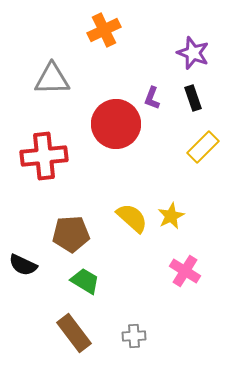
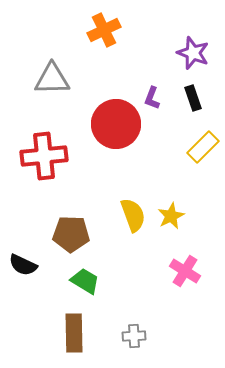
yellow semicircle: moved 1 px right, 3 px up; rotated 28 degrees clockwise
brown pentagon: rotated 6 degrees clockwise
brown rectangle: rotated 36 degrees clockwise
